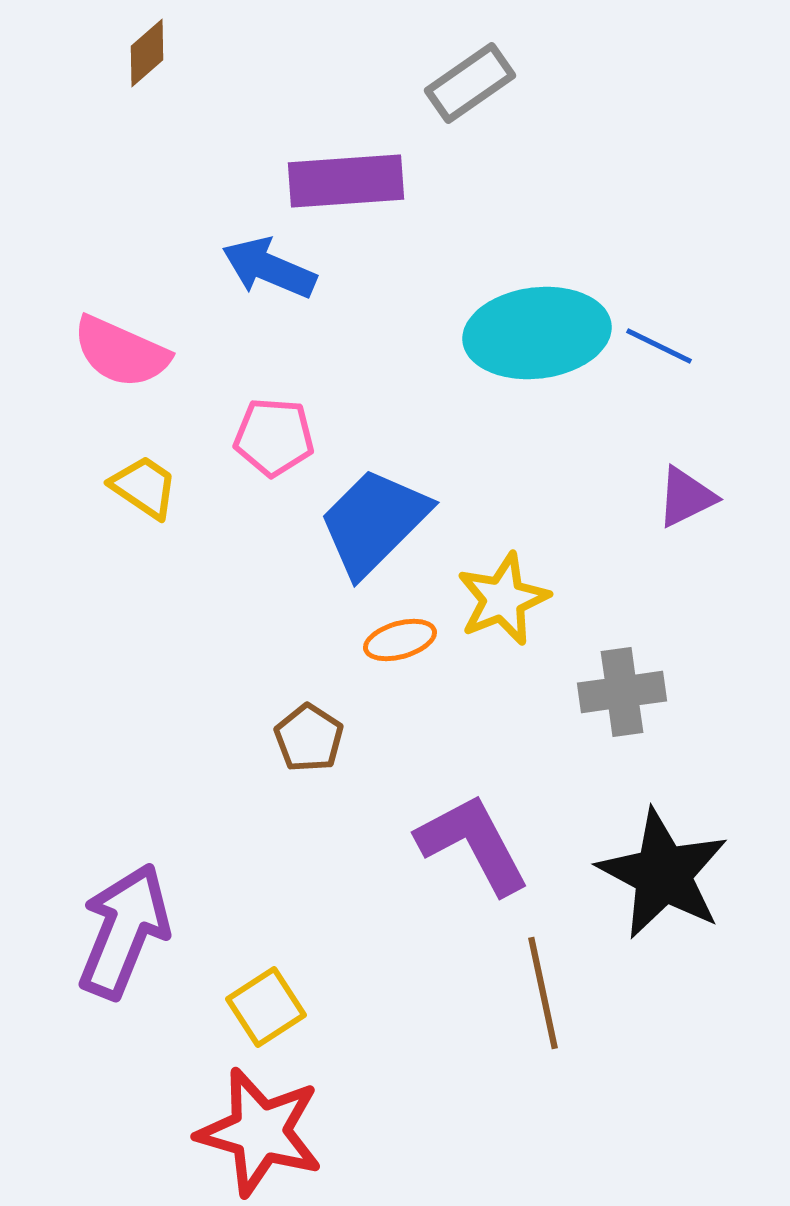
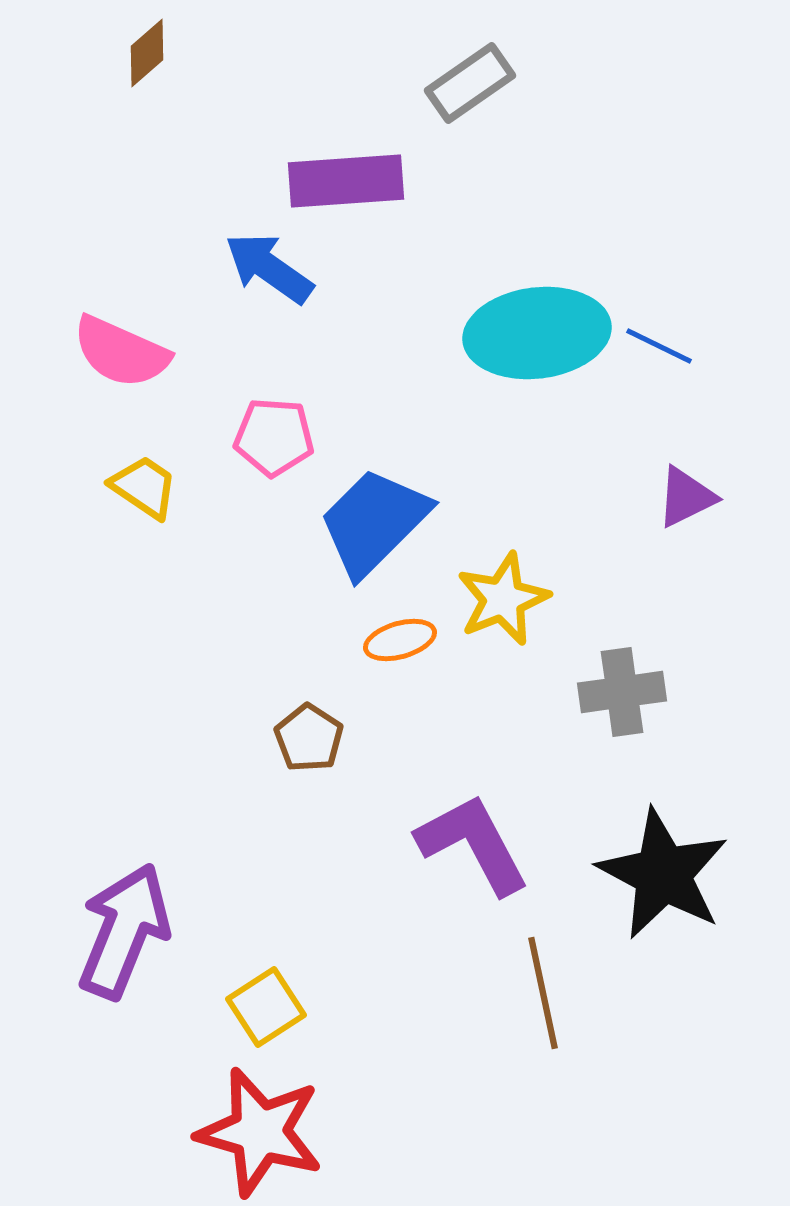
blue arrow: rotated 12 degrees clockwise
